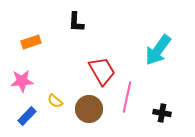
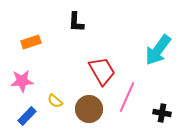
pink line: rotated 12 degrees clockwise
